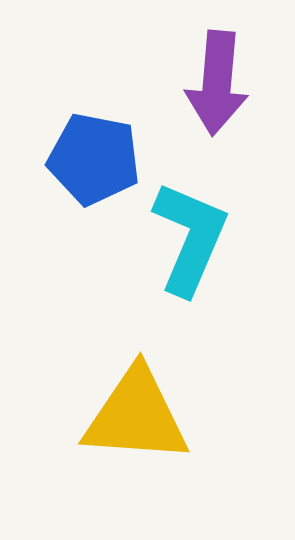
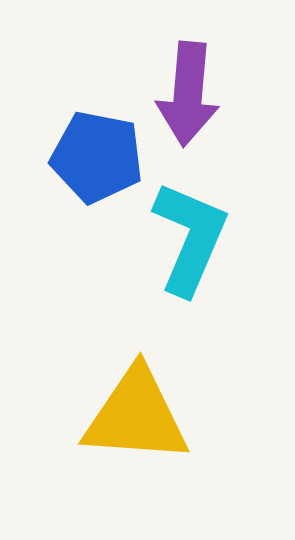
purple arrow: moved 29 px left, 11 px down
blue pentagon: moved 3 px right, 2 px up
